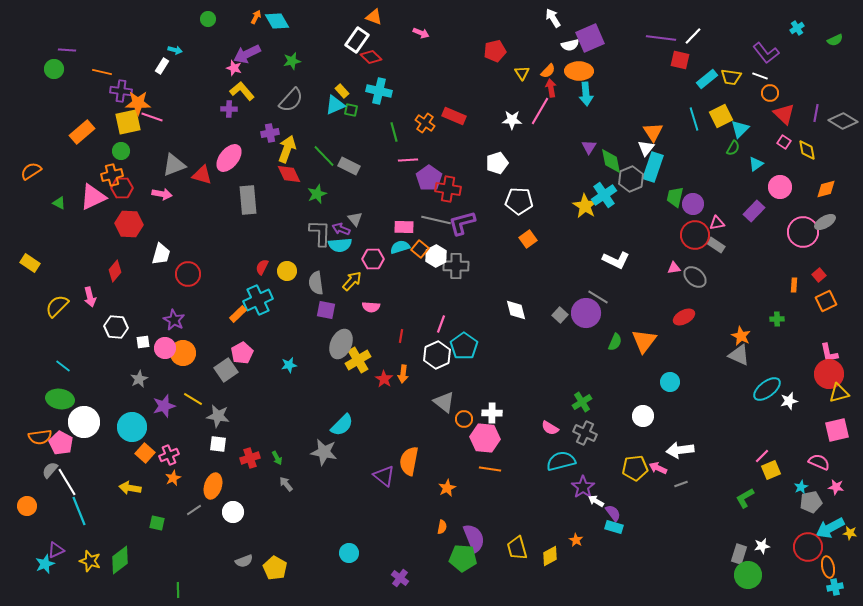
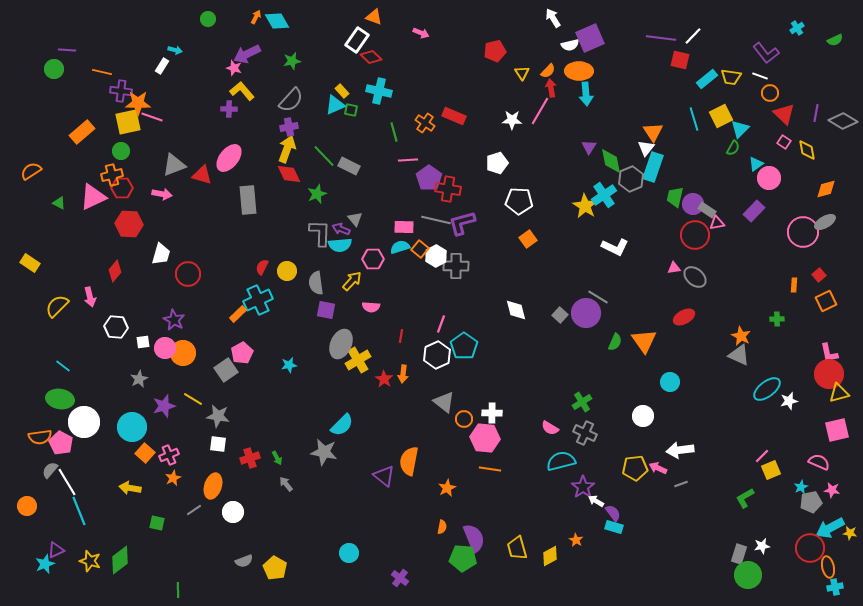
purple cross at (270, 133): moved 19 px right, 6 px up
pink circle at (780, 187): moved 11 px left, 9 px up
gray rectangle at (716, 245): moved 9 px left, 35 px up
white L-shape at (616, 260): moved 1 px left, 13 px up
orange triangle at (644, 341): rotated 12 degrees counterclockwise
pink star at (836, 487): moved 4 px left, 3 px down
red circle at (808, 547): moved 2 px right, 1 px down
